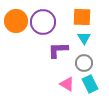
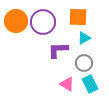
orange square: moved 4 px left
cyan triangle: rotated 32 degrees clockwise
